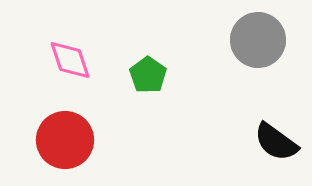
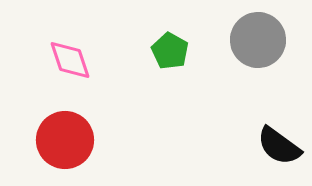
green pentagon: moved 22 px right, 24 px up; rotated 6 degrees counterclockwise
black semicircle: moved 3 px right, 4 px down
